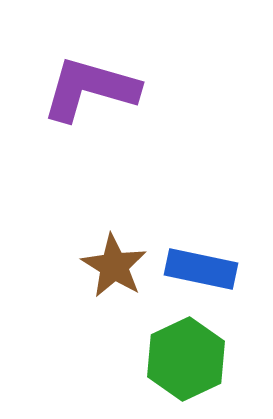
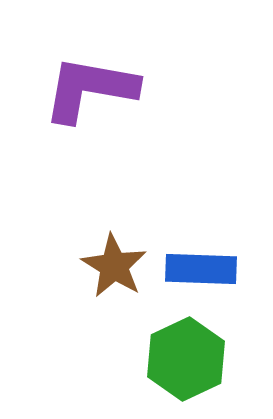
purple L-shape: rotated 6 degrees counterclockwise
blue rectangle: rotated 10 degrees counterclockwise
